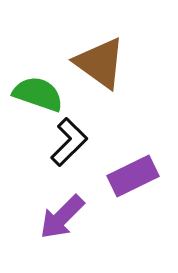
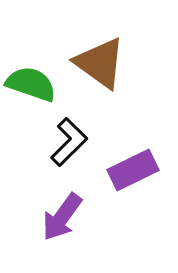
green semicircle: moved 7 px left, 10 px up
purple rectangle: moved 6 px up
purple arrow: rotated 9 degrees counterclockwise
